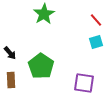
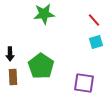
green star: rotated 25 degrees clockwise
red line: moved 2 px left
black arrow: moved 1 px down; rotated 40 degrees clockwise
brown rectangle: moved 2 px right, 3 px up
